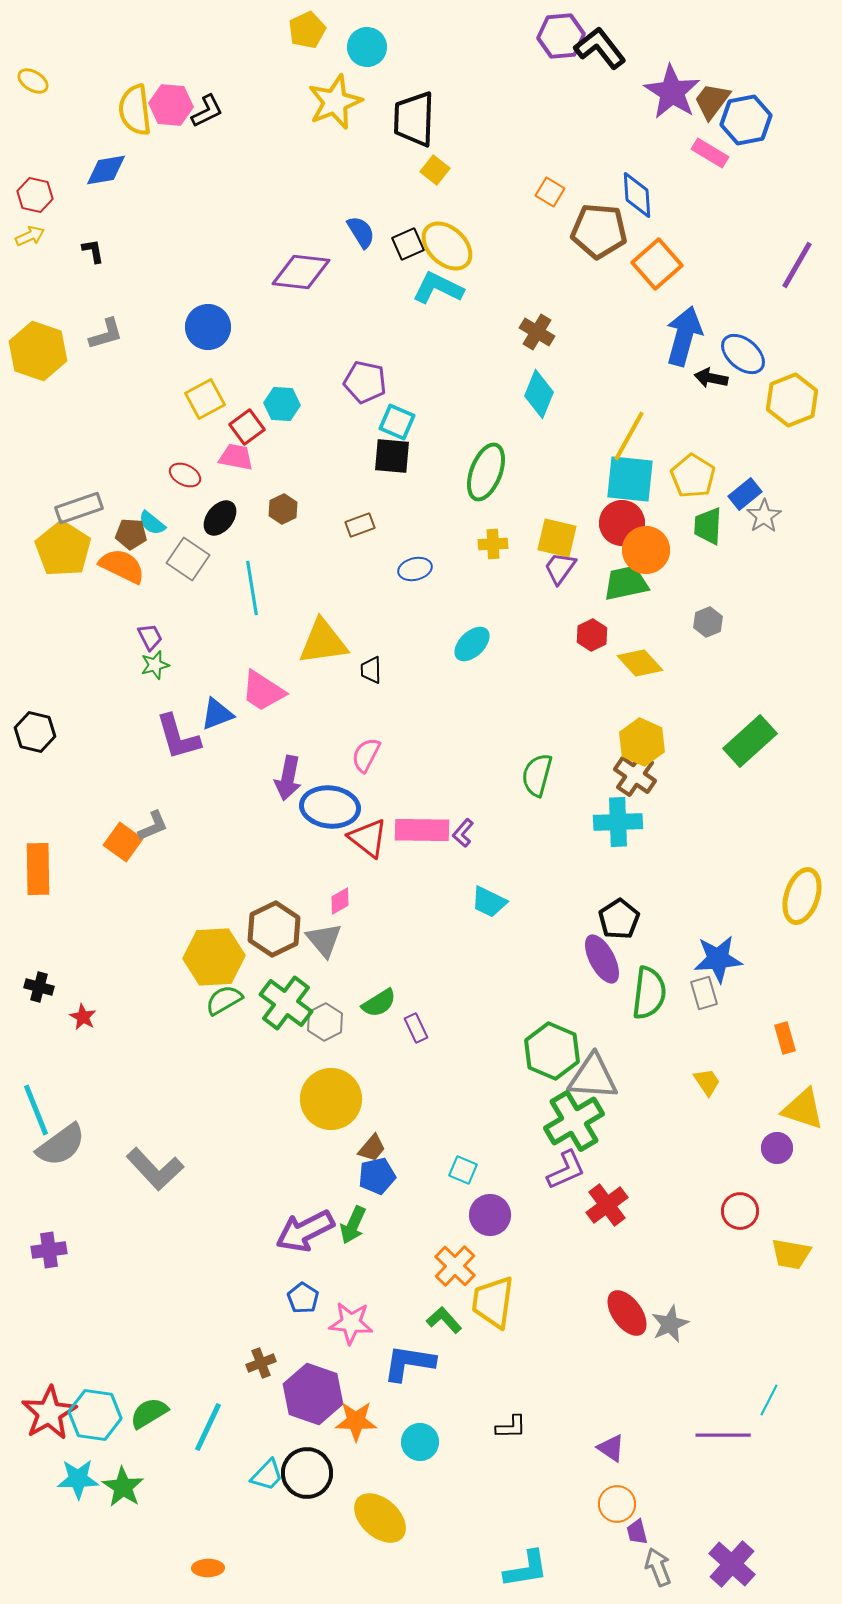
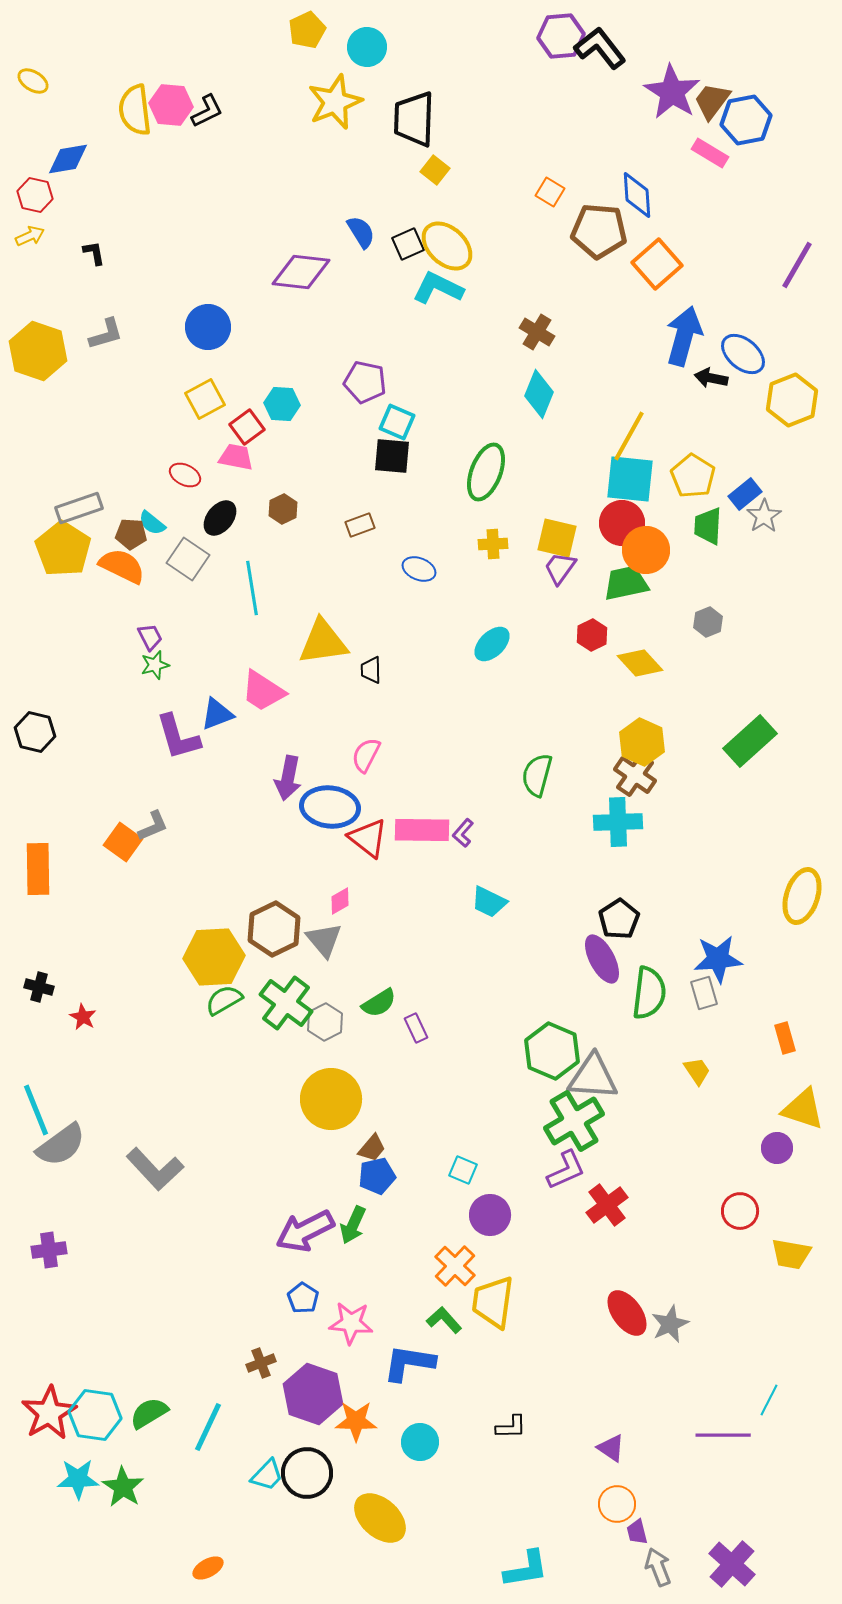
blue diamond at (106, 170): moved 38 px left, 11 px up
black L-shape at (93, 251): moved 1 px right, 2 px down
blue ellipse at (415, 569): moved 4 px right; rotated 36 degrees clockwise
cyan ellipse at (472, 644): moved 20 px right
yellow trapezoid at (707, 1082): moved 10 px left, 11 px up
orange ellipse at (208, 1568): rotated 28 degrees counterclockwise
